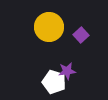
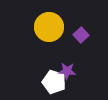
purple star: rotated 12 degrees clockwise
